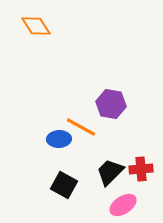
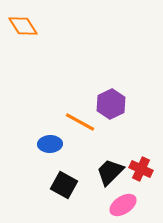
orange diamond: moved 13 px left
purple hexagon: rotated 24 degrees clockwise
orange line: moved 1 px left, 5 px up
blue ellipse: moved 9 px left, 5 px down
red cross: rotated 30 degrees clockwise
